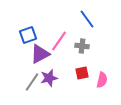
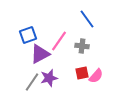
pink semicircle: moved 6 px left, 4 px up; rotated 28 degrees clockwise
